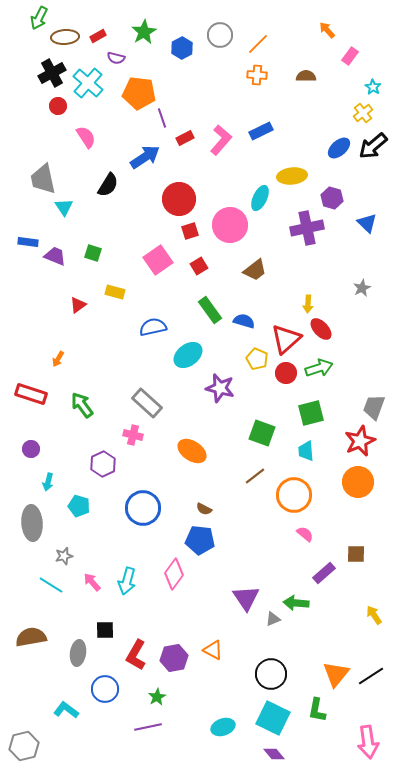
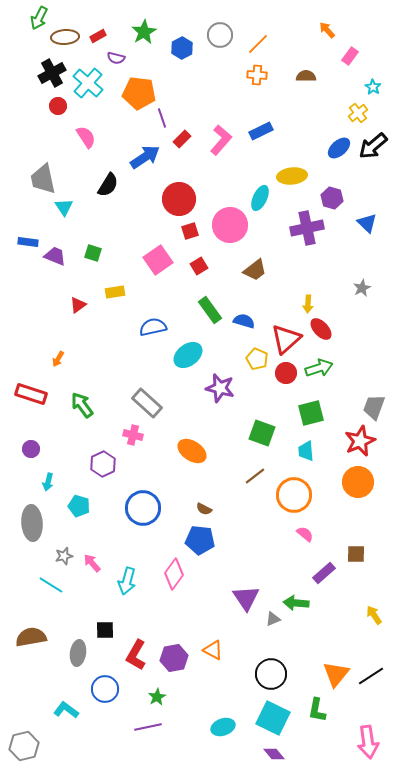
yellow cross at (363, 113): moved 5 px left
red rectangle at (185, 138): moved 3 px left, 1 px down; rotated 18 degrees counterclockwise
yellow rectangle at (115, 292): rotated 24 degrees counterclockwise
pink arrow at (92, 582): moved 19 px up
